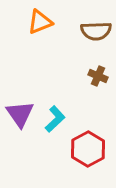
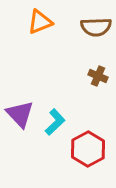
brown semicircle: moved 4 px up
purple triangle: rotated 8 degrees counterclockwise
cyan L-shape: moved 3 px down
